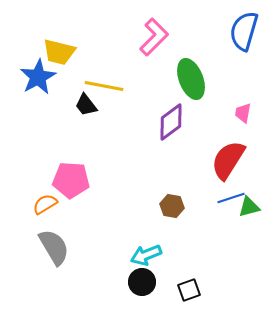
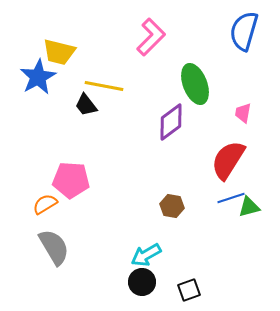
pink L-shape: moved 3 px left
green ellipse: moved 4 px right, 5 px down
cyan arrow: rotated 8 degrees counterclockwise
